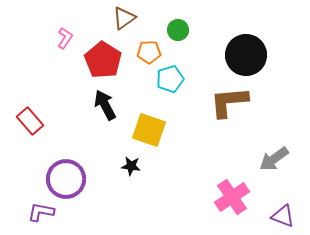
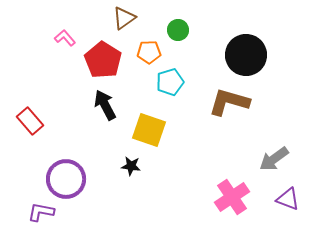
pink L-shape: rotated 75 degrees counterclockwise
cyan pentagon: moved 3 px down
brown L-shape: rotated 21 degrees clockwise
purple triangle: moved 5 px right, 17 px up
